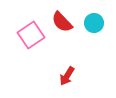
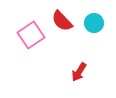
red semicircle: moved 1 px up
red arrow: moved 12 px right, 4 px up
